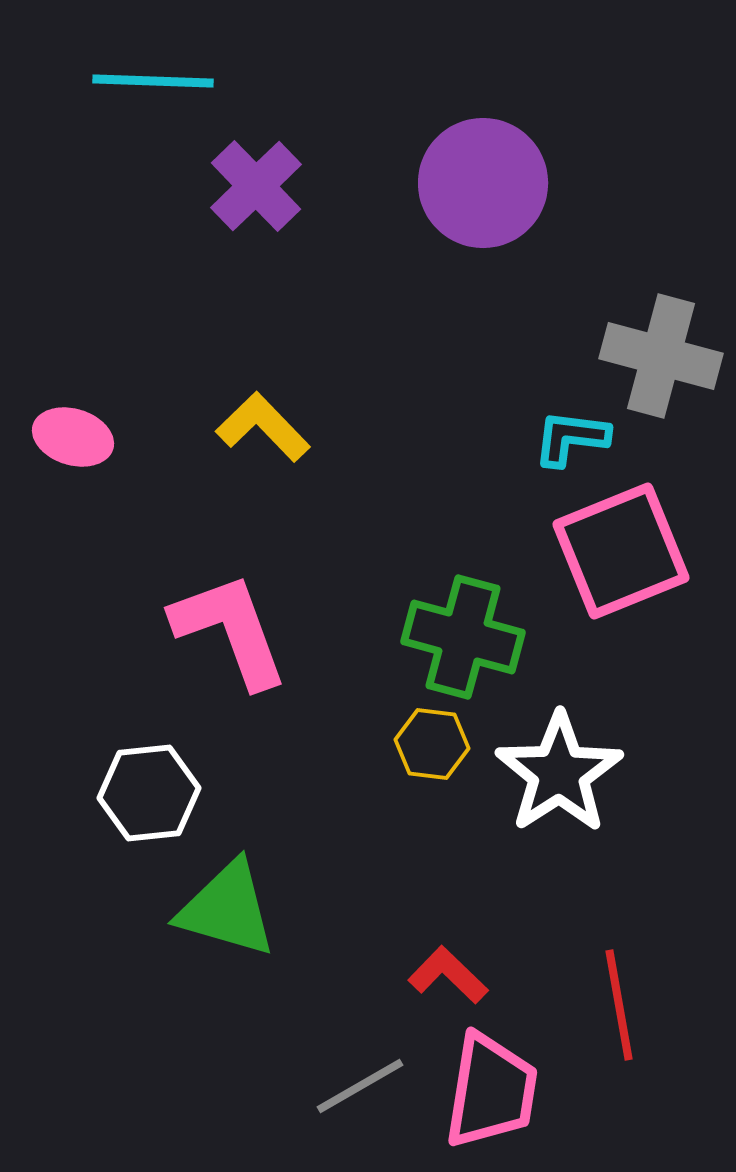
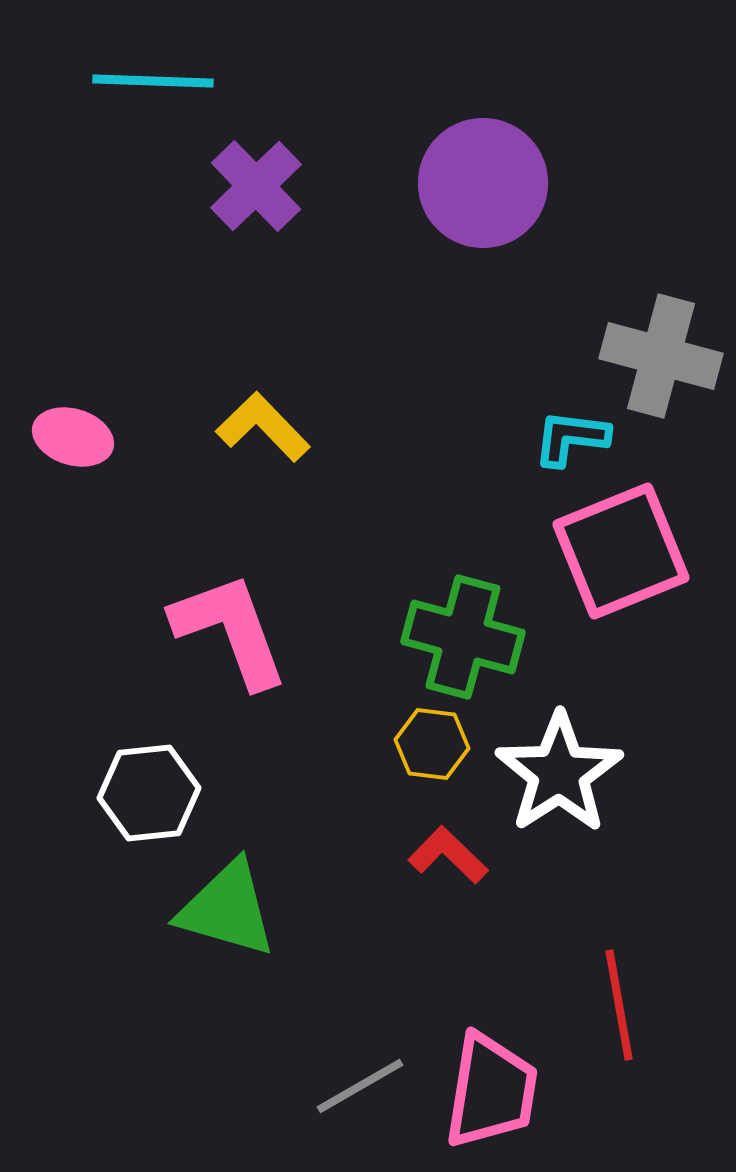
red L-shape: moved 120 px up
